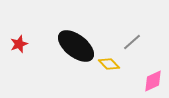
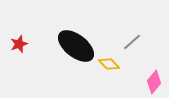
pink diamond: moved 1 px right, 1 px down; rotated 25 degrees counterclockwise
